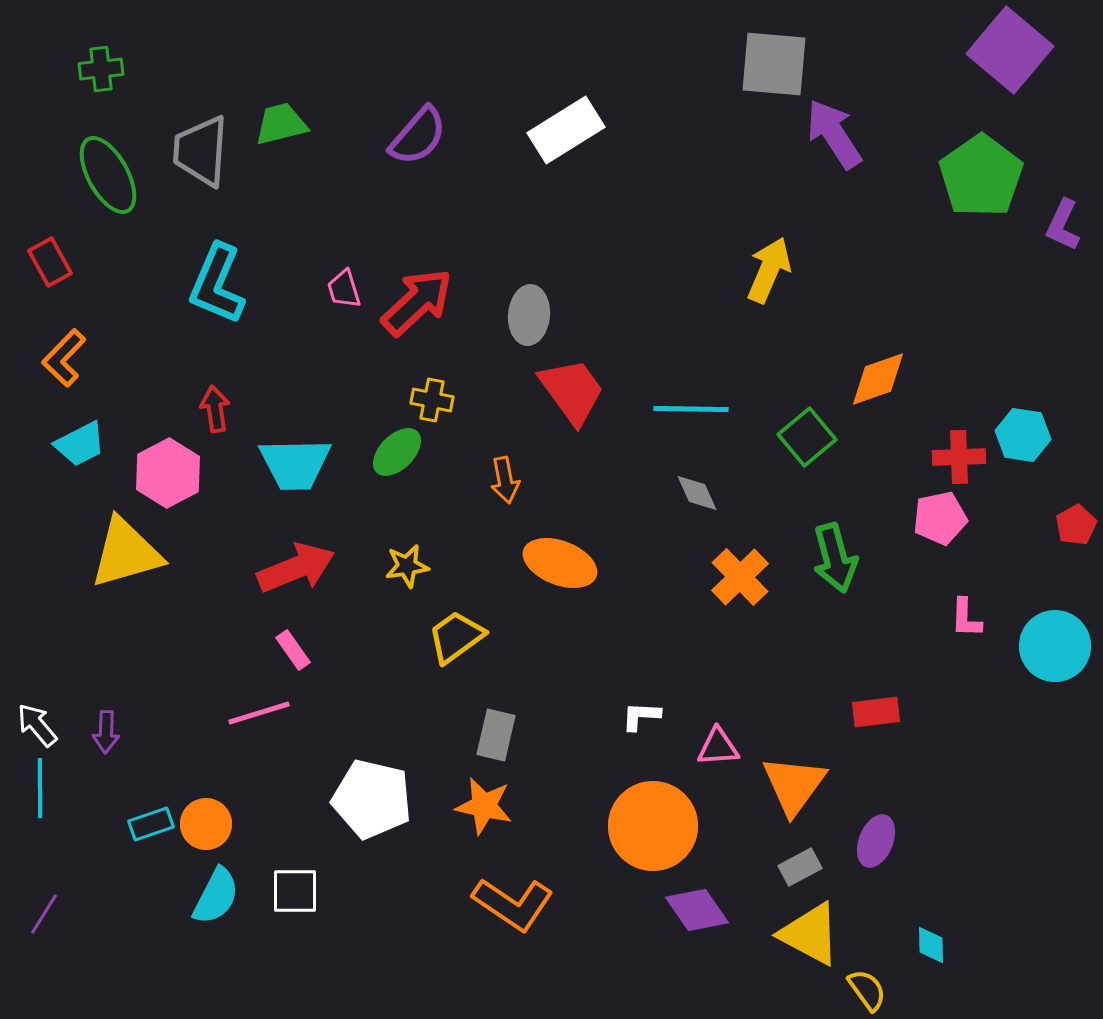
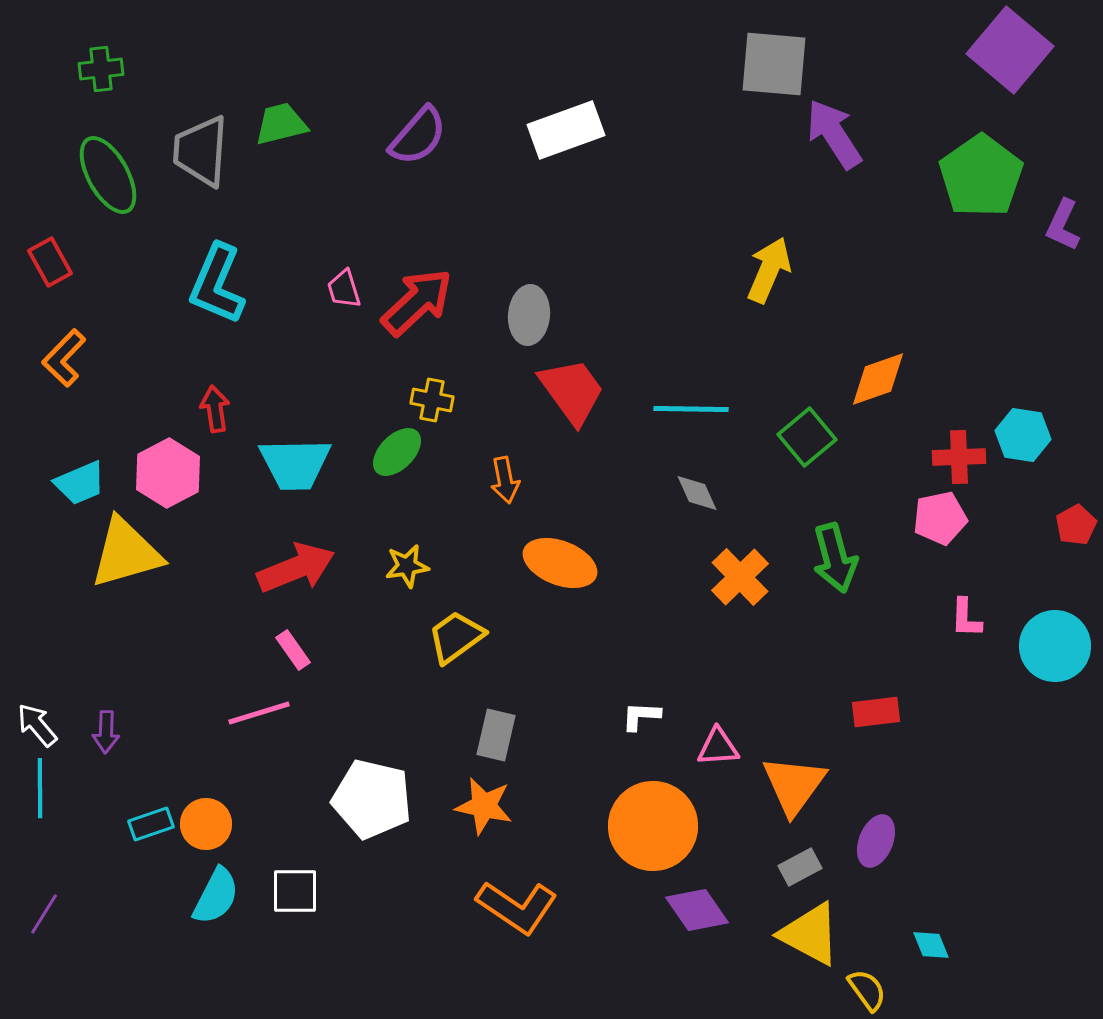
white rectangle at (566, 130): rotated 12 degrees clockwise
cyan trapezoid at (80, 444): moved 39 px down; rotated 4 degrees clockwise
orange L-shape at (513, 904): moved 4 px right, 3 px down
cyan diamond at (931, 945): rotated 21 degrees counterclockwise
